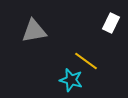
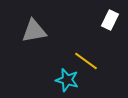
white rectangle: moved 1 px left, 3 px up
cyan star: moved 4 px left
